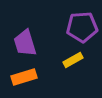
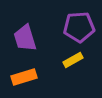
purple pentagon: moved 3 px left
purple trapezoid: moved 5 px up
